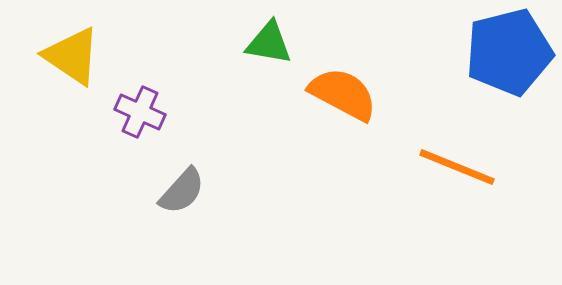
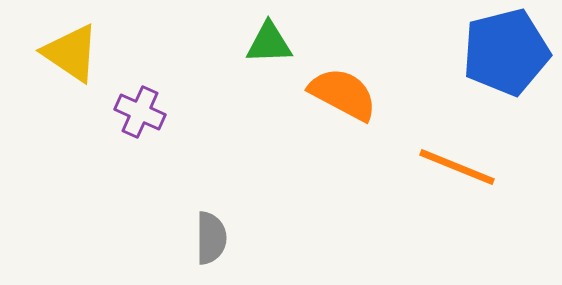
green triangle: rotated 12 degrees counterclockwise
blue pentagon: moved 3 px left
yellow triangle: moved 1 px left, 3 px up
gray semicircle: moved 29 px right, 47 px down; rotated 42 degrees counterclockwise
